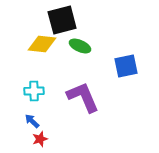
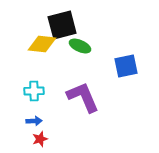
black square: moved 5 px down
blue arrow: moved 2 px right; rotated 133 degrees clockwise
